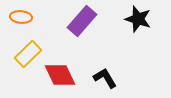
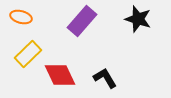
orange ellipse: rotated 10 degrees clockwise
